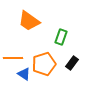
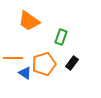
blue triangle: moved 1 px right, 1 px up
